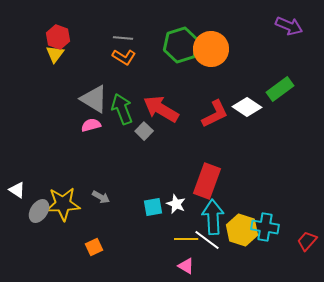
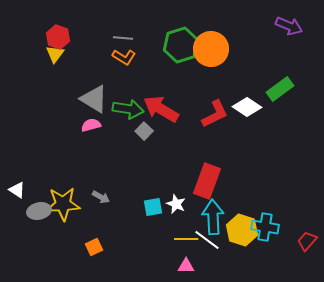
green arrow: moved 6 px right; rotated 120 degrees clockwise
gray ellipse: rotated 45 degrees clockwise
pink triangle: rotated 30 degrees counterclockwise
